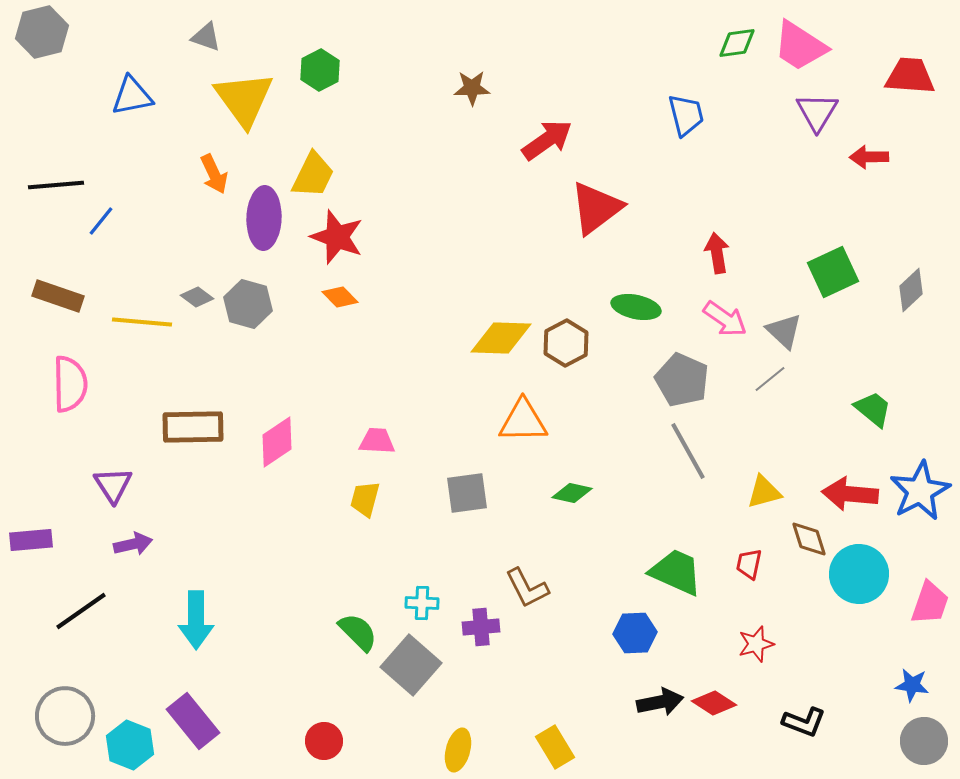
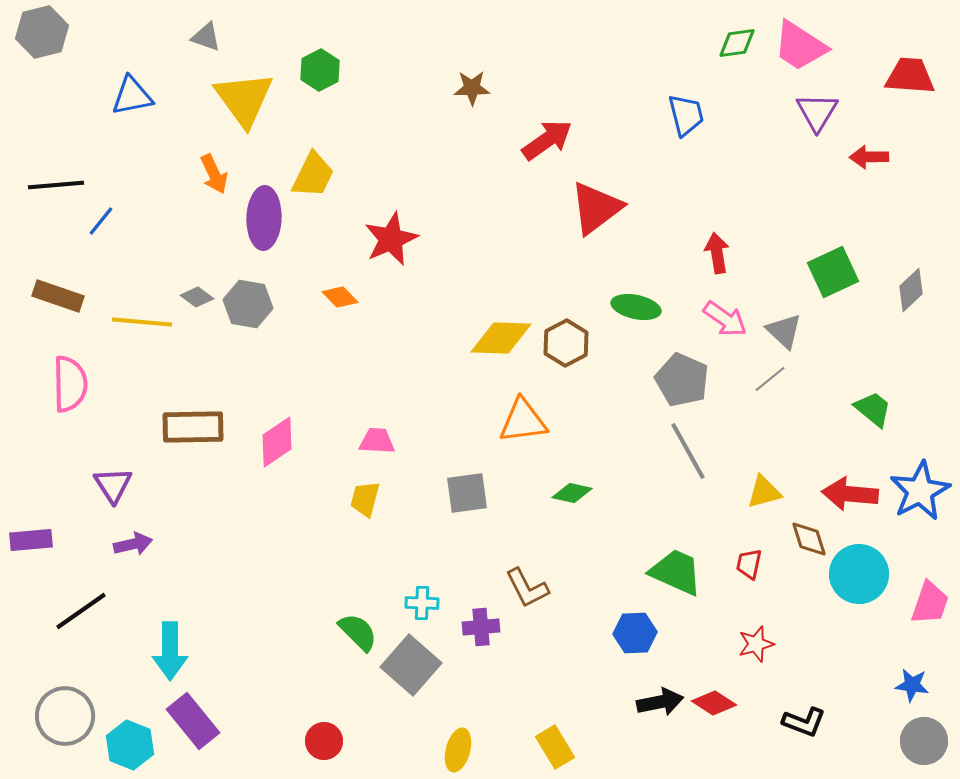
red star at (337, 237): moved 54 px right, 2 px down; rotated 28 degrees clockwise
gray hexagon at (248, 304): rotated 6 degrees counterclockwise
orange triangle at (523, 421): rotated 6 degrees counterclockwise
cyan arrow at (196, 620): moved 26 px left, 31 px down
